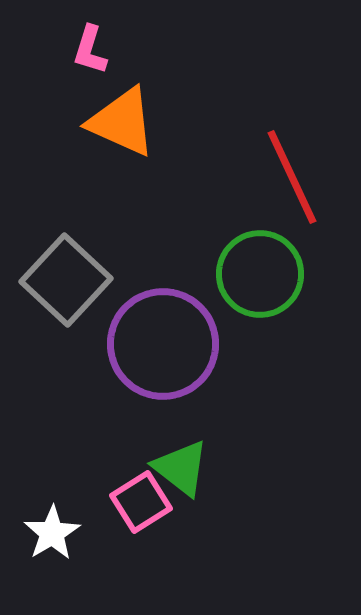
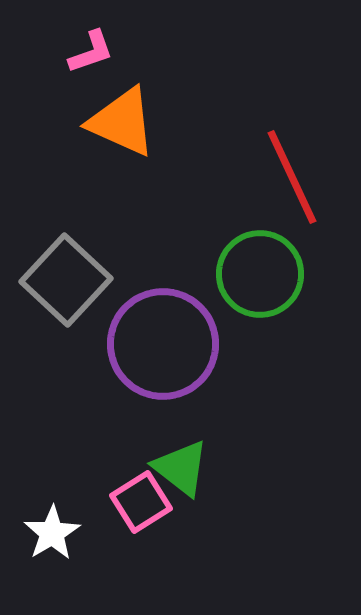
pink L-shape: moved 1 px right, 2 px down; rotated 126 degrees counterclockwise
